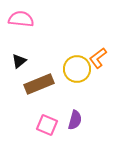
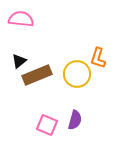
orange L-shape: rotated 35 degrees counterclockwise
yellow circle: moved 5 px down
brown rectangle: moved 2 px left, 9 px up
